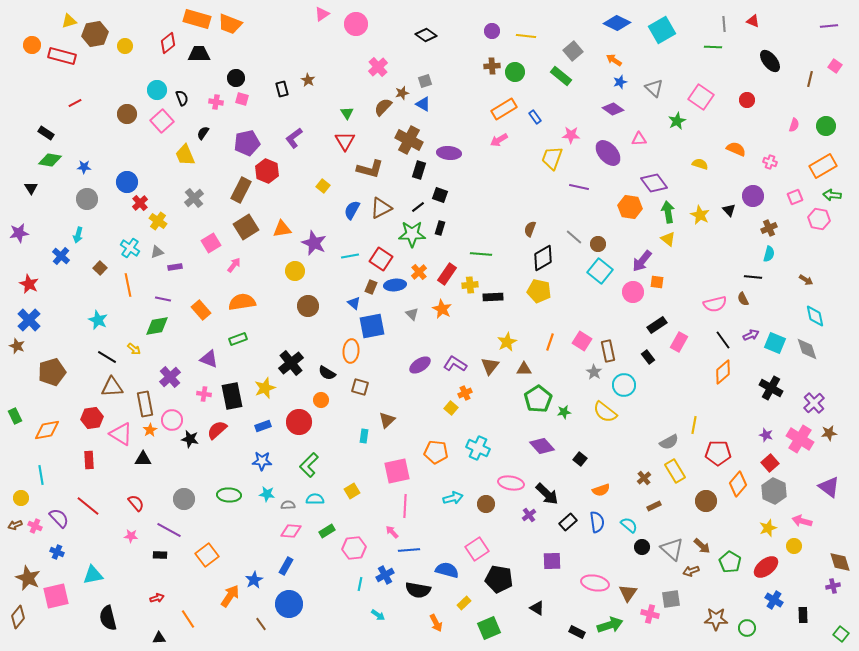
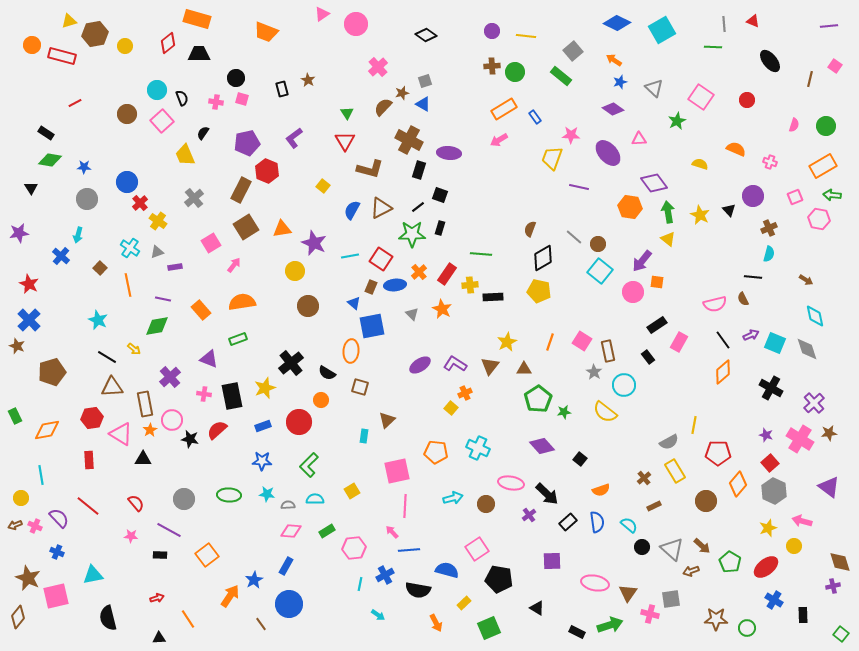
orange trapezoid at (230, 24): moved 36 px right, 8 px down
